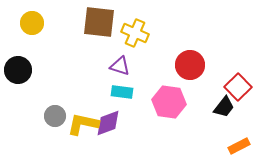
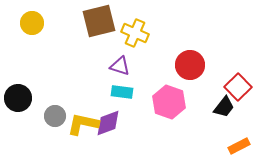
brown square: moved 1 px up; rotated 20 degrees counterclockwise
black circle: moved 28 px down
pink hexagon: rotated 12 degrees clockwise
